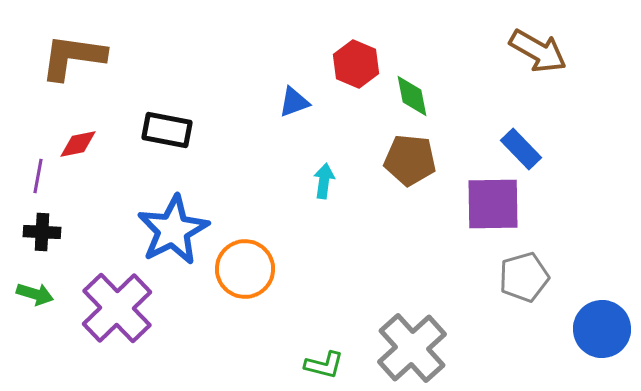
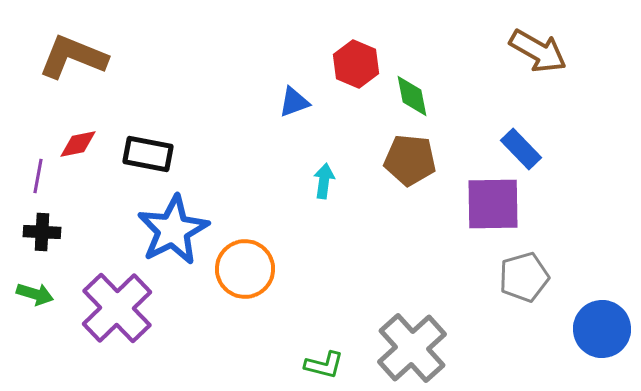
brown L-shape: rotated 14 degrees clockwise
black rectangle: moved 19 px left, 24 px down
